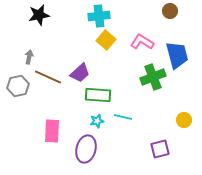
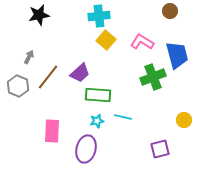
gray arrow: rotated 16 degrees clockwise
brown line: rotated 76 degrees counterclockwise
gray hexagon: rotated 25 degrees counterclockwise
